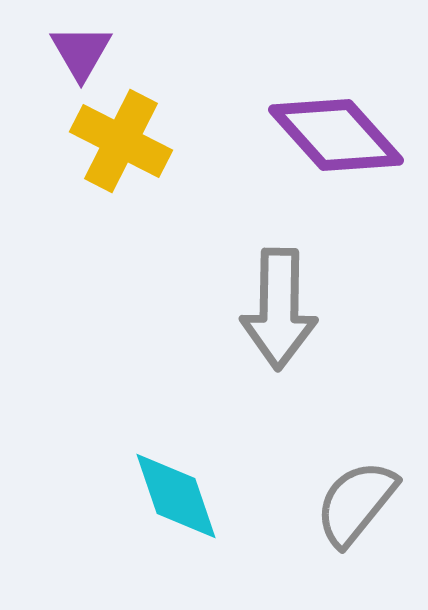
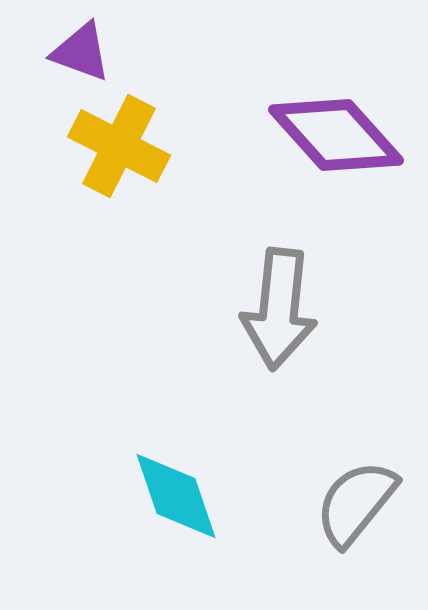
purple triangle: rotated 40 degrees counterclockwise
yellow cross: moved 2 px left, 5 px down
gray arrow: rotated 5 degrees clockwise
